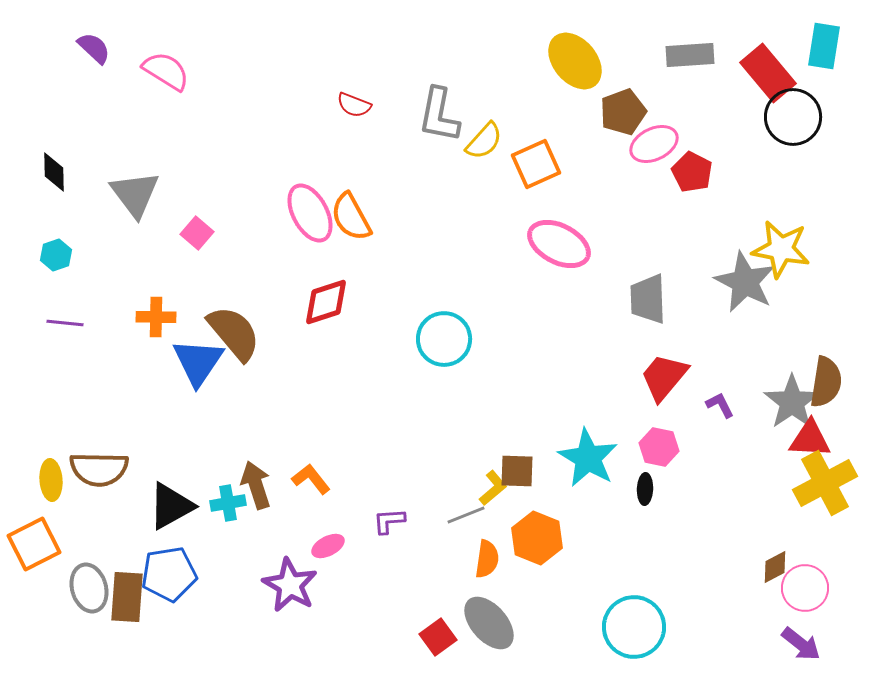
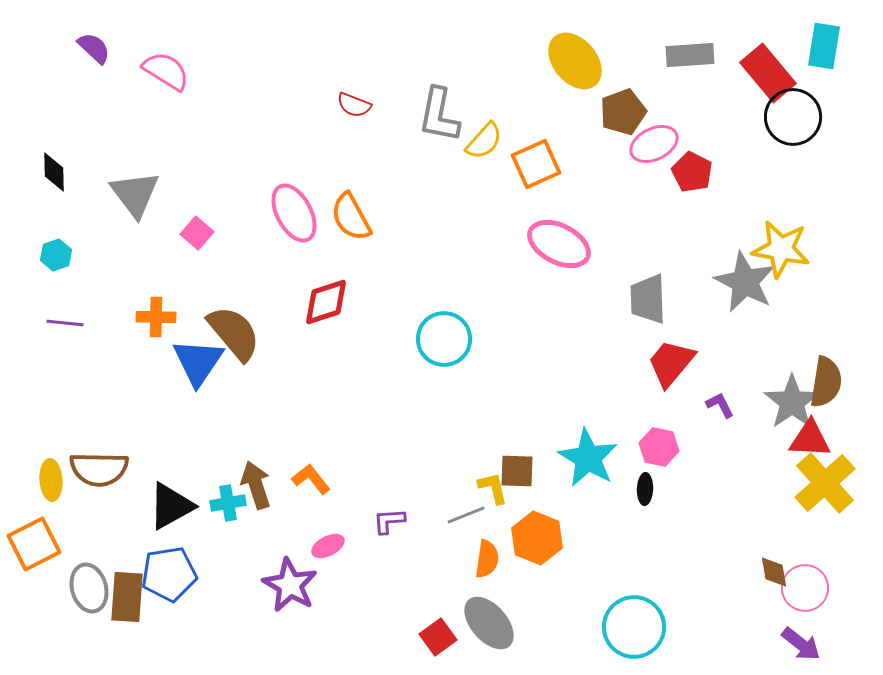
pink ellipse at (310, 213): moved 16 px left
red trapezoid at (664, 377): moved 7 px right, 14 px up
yellow cross at (825, 483): rotated 14 degrees counterclockwise
yellow L-shape at (493, 488): rotated 63 degrees counterclockwise
brown diamond at (775, 567): moved 1 px left, 5 px down; rotated 72 degrees counterclockwise
